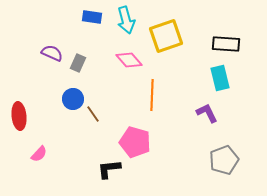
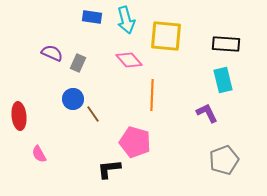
yellow square: rotated 24 degrees clockwise
cyan rectangle: moved 3 px right, 2 px down
pink semicircle: rotated 108 degrees clockwise
